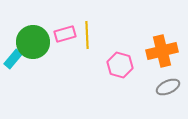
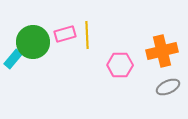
pink hexagon: rotated 15 degrees counterclockwise
